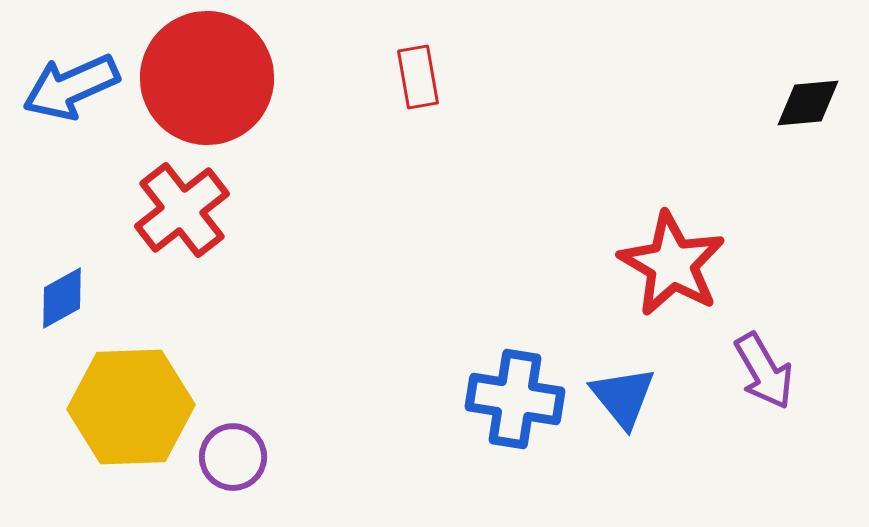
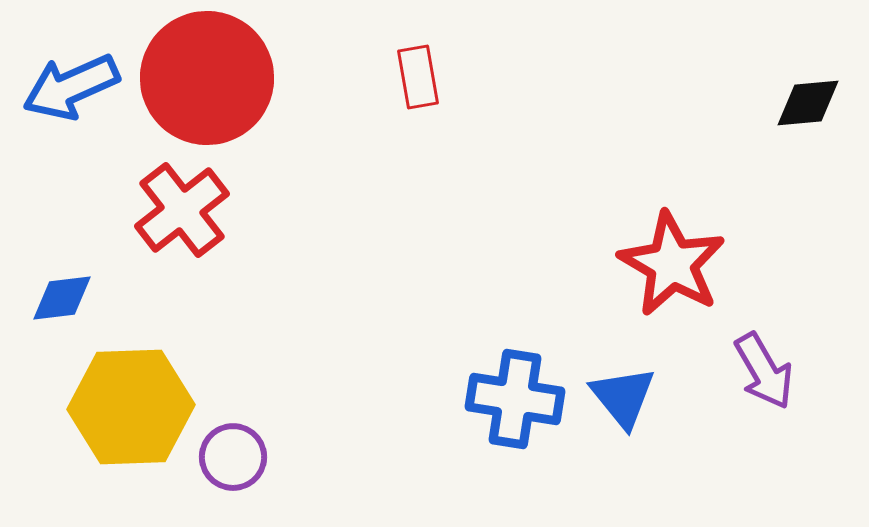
blue diamond: rotated 22 degrees clockwise
